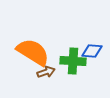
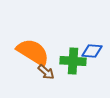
brown arrow: rotated 60 degrees clockwise
